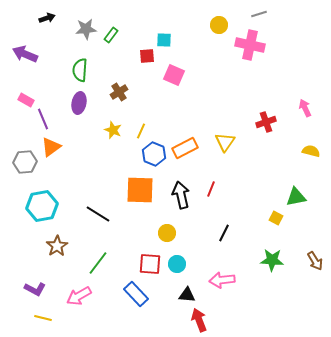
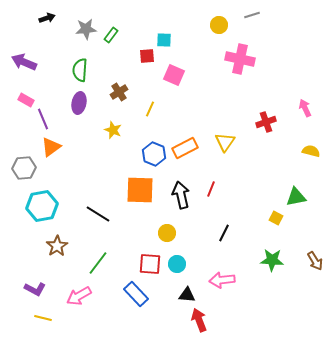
gray line at (259, 14): moved 7 px left, 1 px down
pink cross at (250, 45): moved 10 px left, 14 px down
purple arrow at (25, 54): moved 1 px left, 8 px down
yellow line at (141, 131): moved 9 px right, 22 px up
gray hexagon at (25, 162): moved 1 px left, 6 px down
